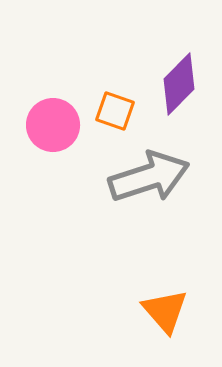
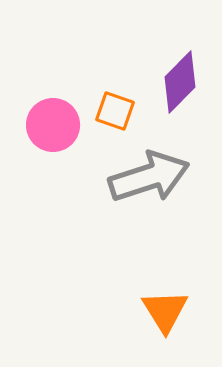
purple diamond: moved 1 px right, 2 px up
orange triangle: rotated 9 degrees clockwise
